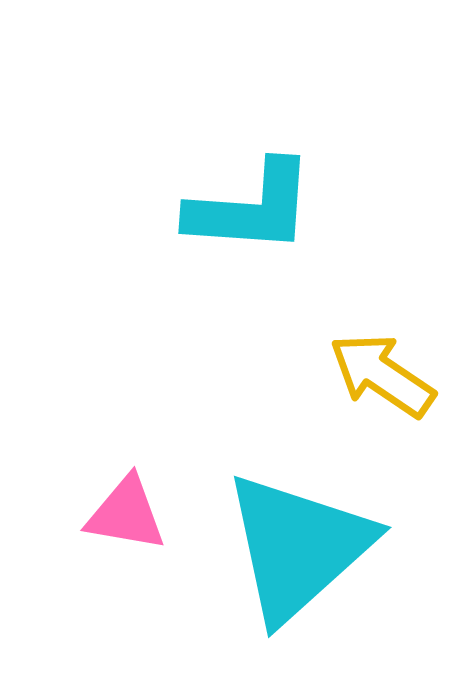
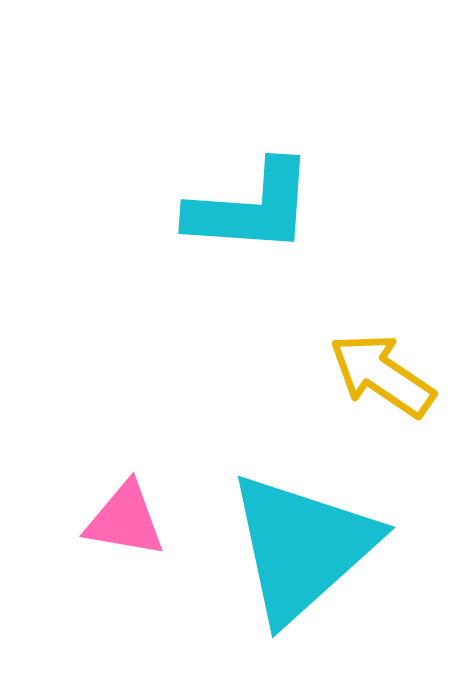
pink triangle: moved 1 px left, 6 px down
cyan triangle: moved 4 px right
